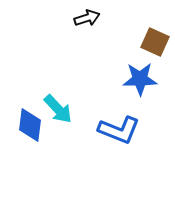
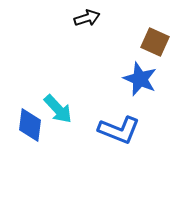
blue star: rotated 24 degrees clockwise
